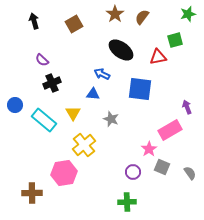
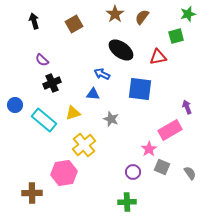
green square: moved 1 px right, 4 px up
yellow triangle: rotated 42 degrees clockwise
